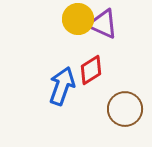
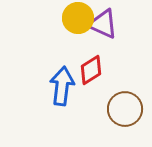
yellow circle: moved 1 px up
blue arrow: rotated 12 degrees counterclockwise
